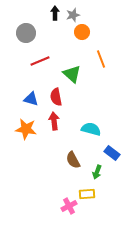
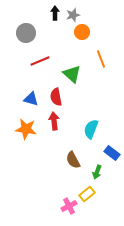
cyan semicircle: rotated 84 degrees counterclockwise
yellow rectangle: rotated 35 degrees counterclockwise
